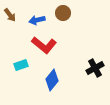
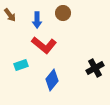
blue arrow: rotated 77 degrees counterclockwise
